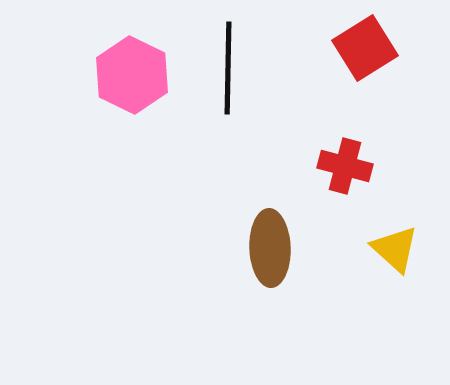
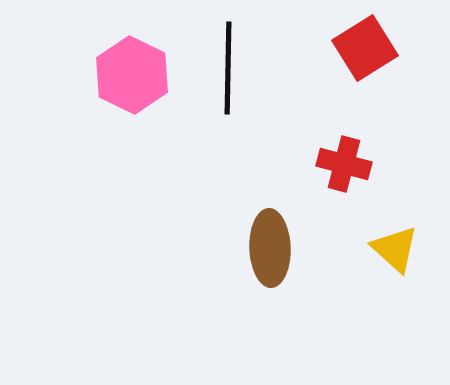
red cross: moved 1 px left, 2 px up
